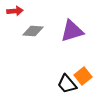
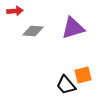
purple triangle: moved 1 px right, 3 px up
orange square: moved 1 px up; rotated 24 degrees clockwise
black trapezoid: moved 1 px left, 1 px down
